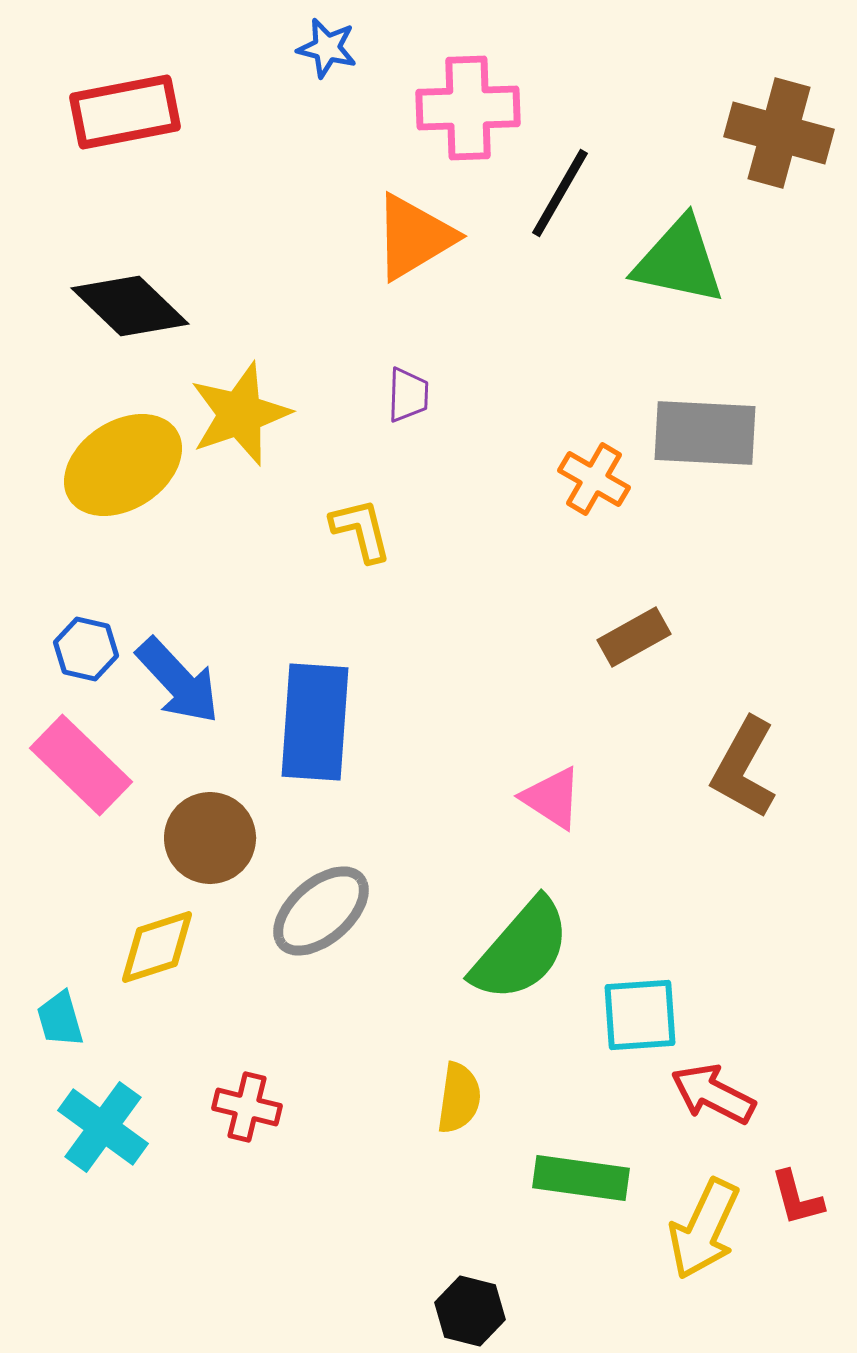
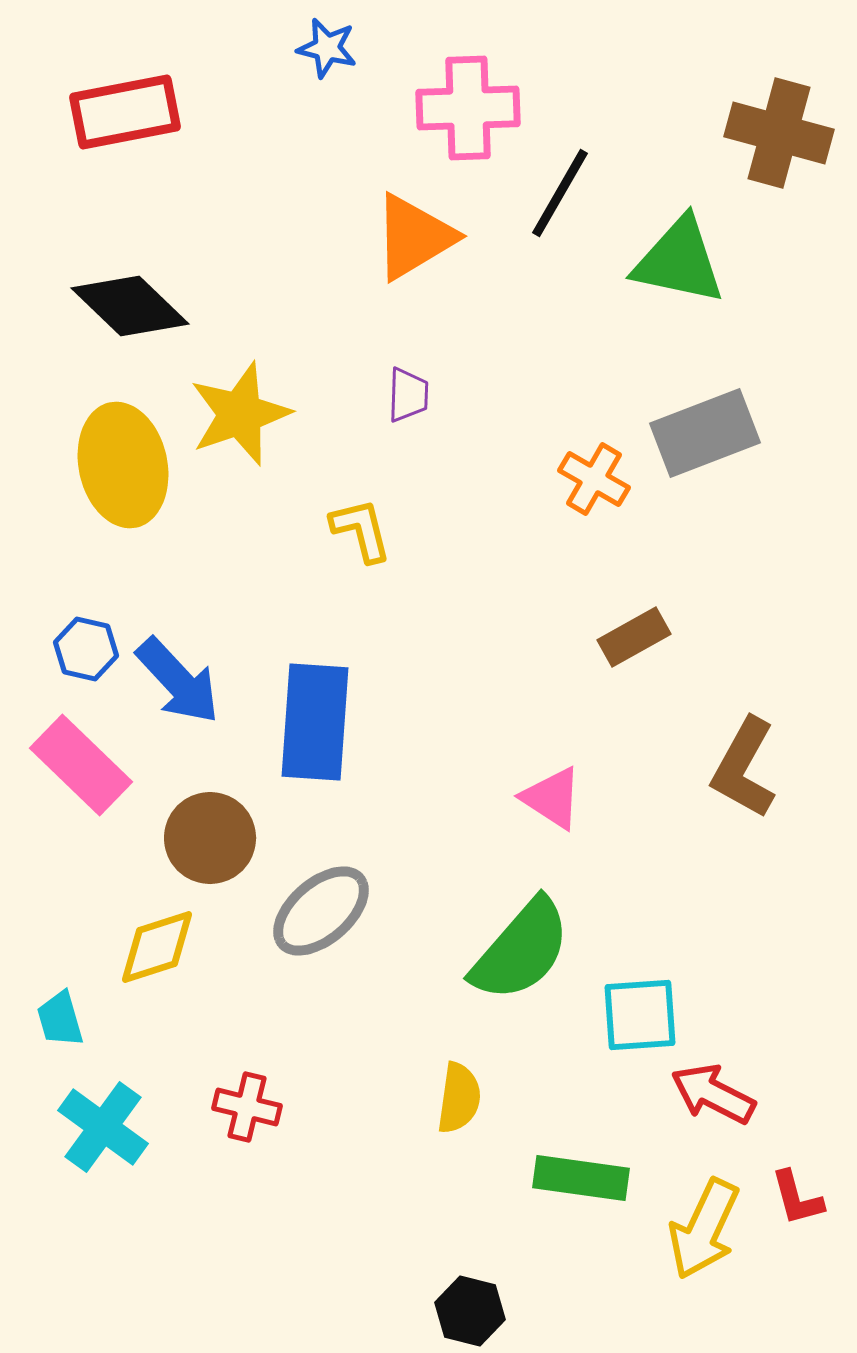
gray rectangle: rotated 24 degrees counterclockwise
yellow ellipse: rotated 69 degrees counterclockwise
